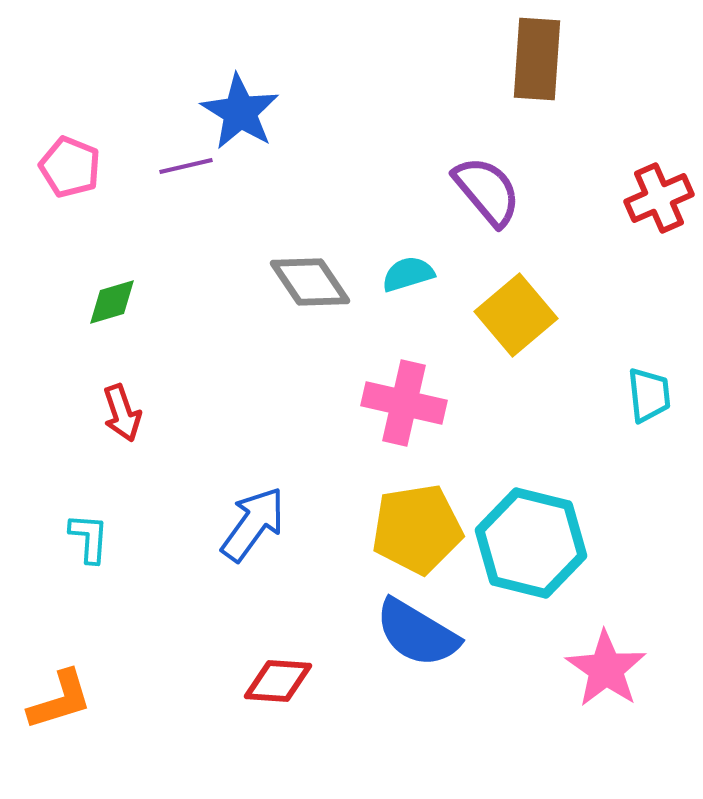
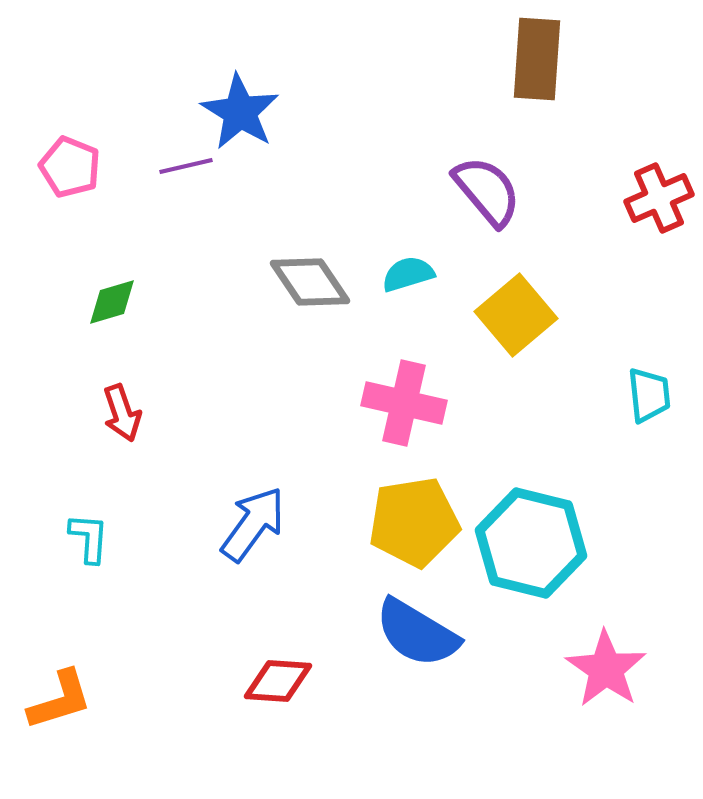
yellow pentagon: moved 3 px left, 7 px up
